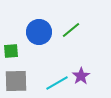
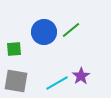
blue circle: moved 5 px right
green square: moved 3 px right, 2 px up
gray square: rotated 10 degrees clockwise
